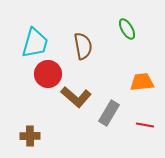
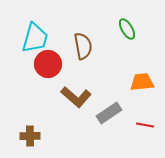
cyan trapezoid: moved 5 px up
red circle: moved 10 px up
gray rectangle: rotated 25 degrees clockwise
